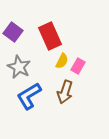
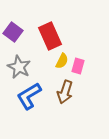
pink rectangle: rotated 14 degrees counterclockwise
